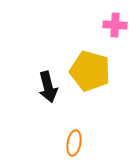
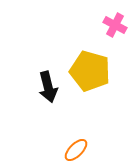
pink cross: rotated 25 degrees clockwise
orange ellipse: moved 2 px right, 7 px down; rotated 35 degrees clockwise
